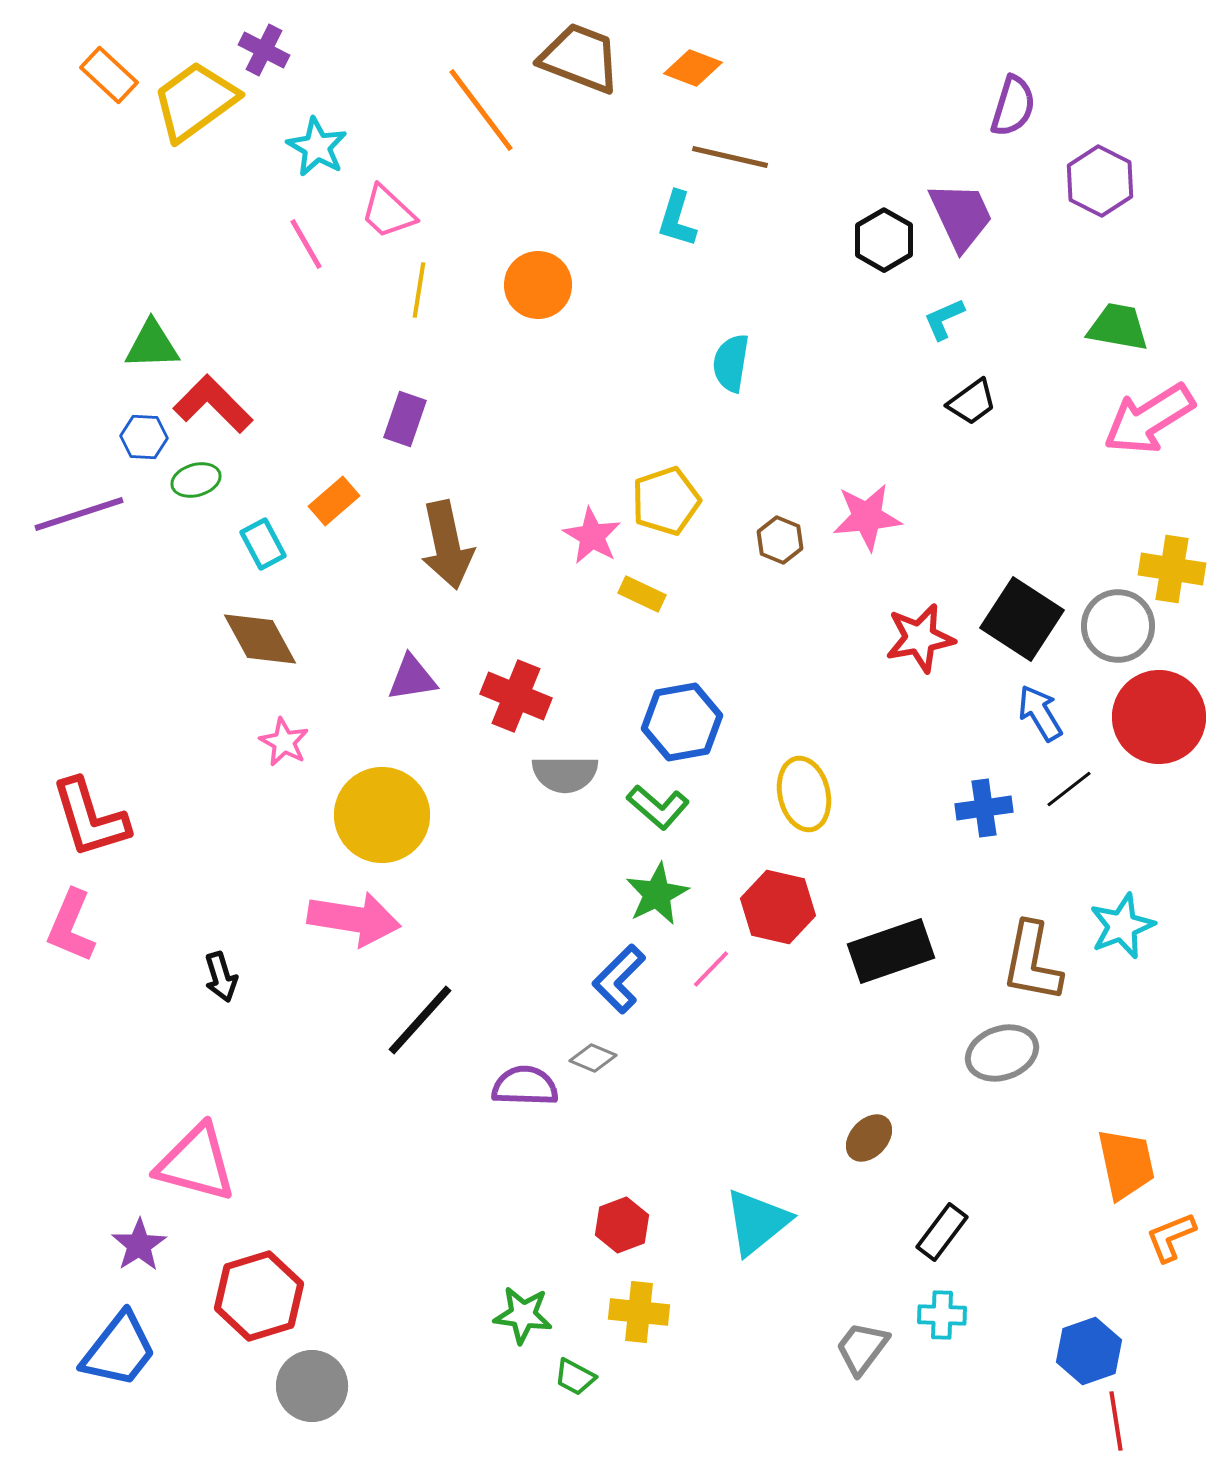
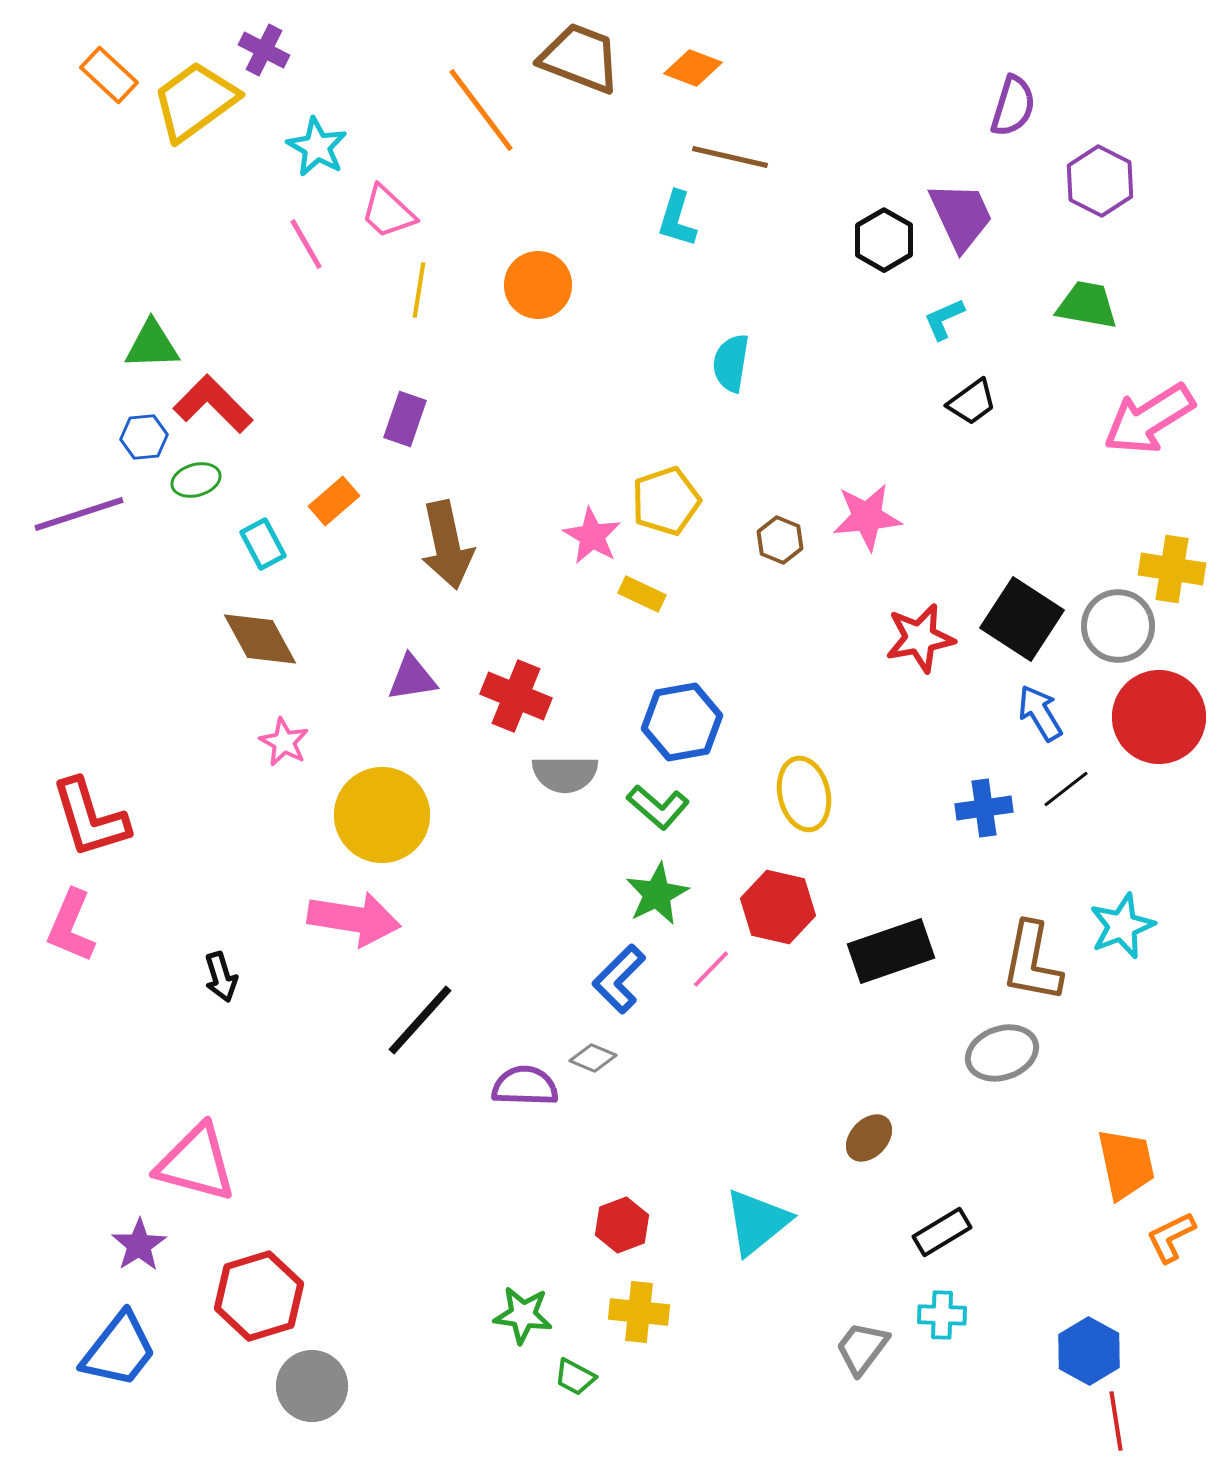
green trapezoid at (1118, 327): moved 31 px left, 22 px up
blue hexagon at (144, 437): rotated 9 degrees counterclockwise
black line at (1069, 789): moved 3 px left
black rectangle at (942, 1232): rotated 22 degrees clockwise
orange L-shape at (1171, 1237): rotated 4 degrees counterclockwise
blue hexagon at (1089, 1351): rotated 12 degrees counterclockwise
